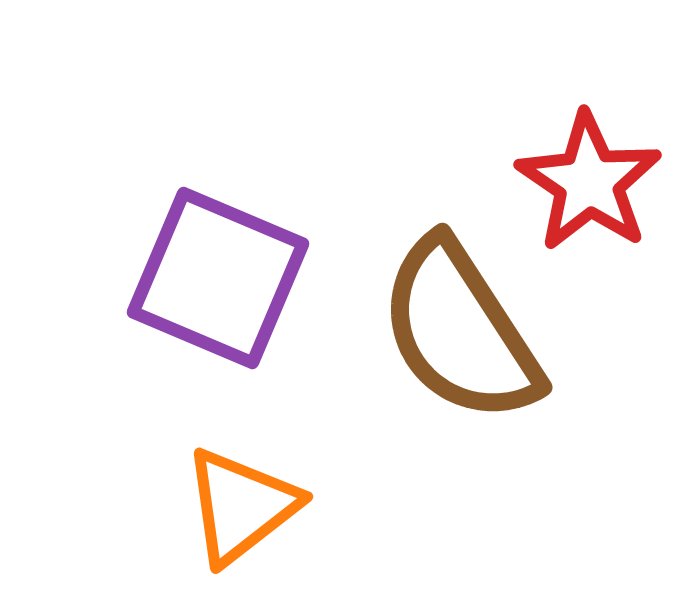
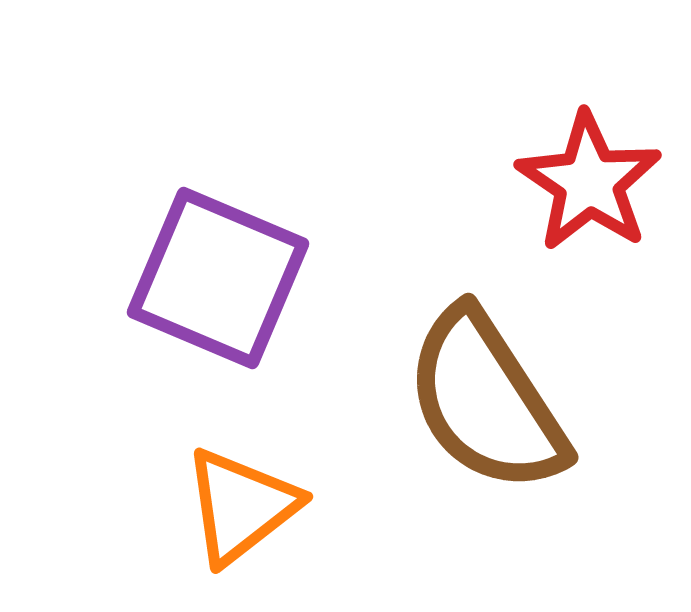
brown semicircle: moved 26 px right, 70 px down
